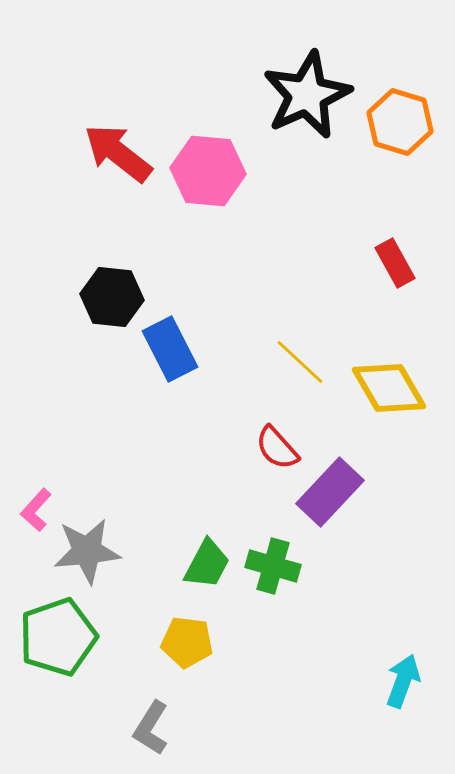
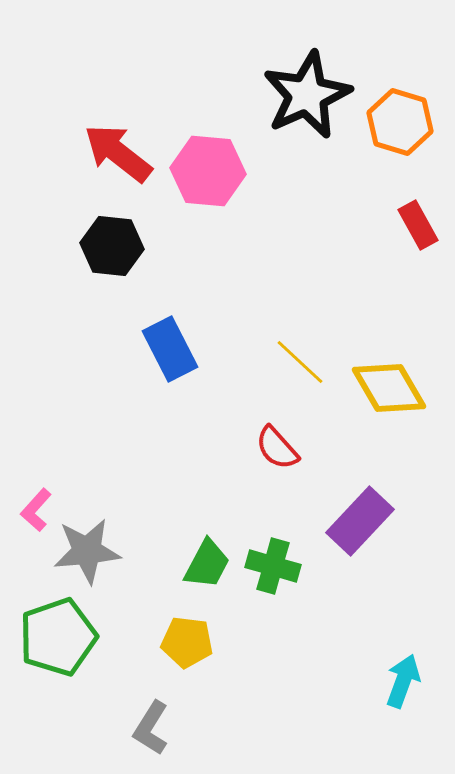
red rectangle: moved 23 px right, 38 px up
black hexagon: moved 51 px up
purple rectangle: moved 30 px right, 29 px down
